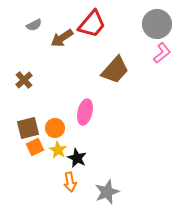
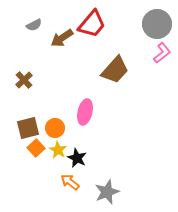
orange square: moved 1 px right, 1 px down; rotated 18 degrees counterclockwise
orange arrow: rotated 138 degrees clockwise
